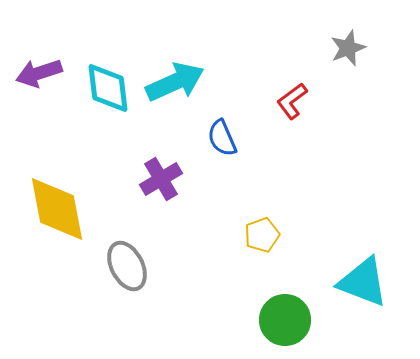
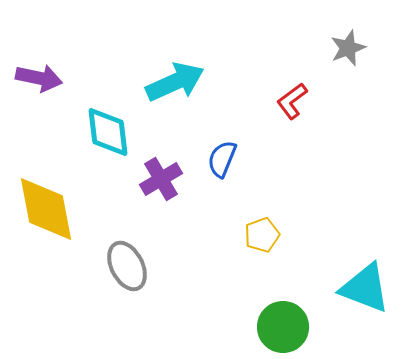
purple arrow: moved 5 px down; rotated 150 degrees counterclockwise
cyan diamond: moved 44 px down
blue semicircle: moved 21 px down; rotated 45 degrees clockwise
yellow diamond: moved 11 px left
cyan triangle: moved 2 px right, 6 px down
green circle: moved 2 px left, 7 px down
